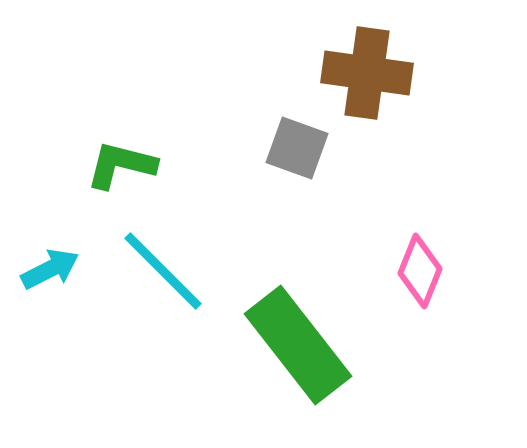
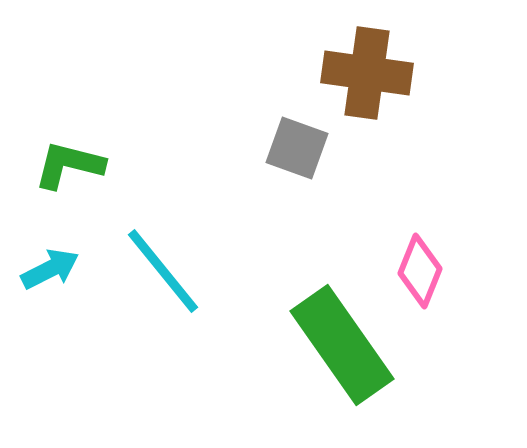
green L-shape: moved 52 px left
cyan line: rotated 6 degrees clockwise
green rectangle: moved 44 px right; rotated 3 degrees clockwise
